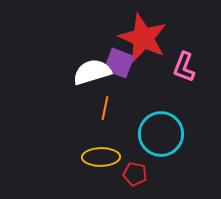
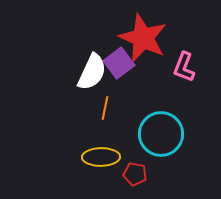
purple square: rotated 32 degrees clockwise
white semicircle: rotated 132 degrees clockwise
